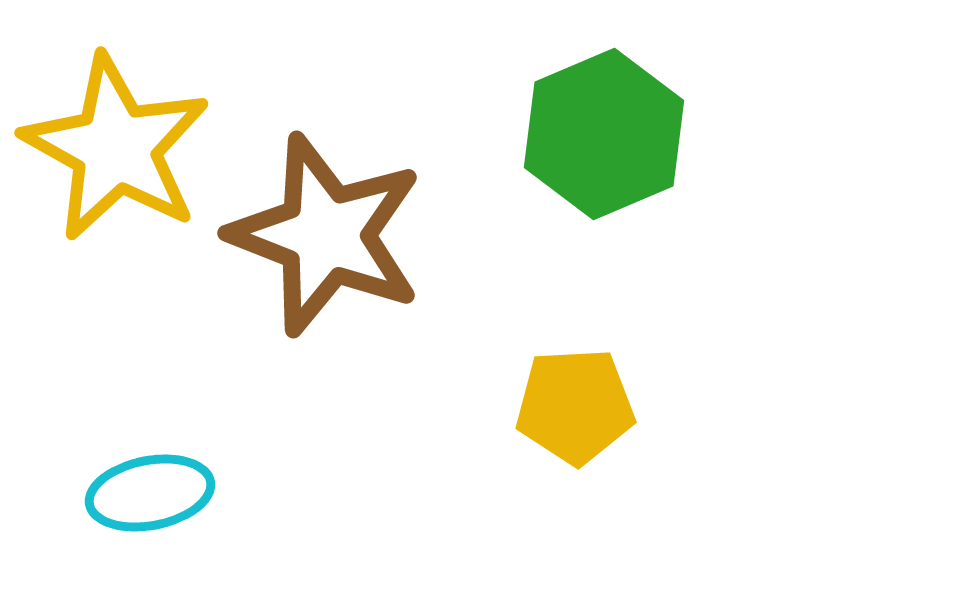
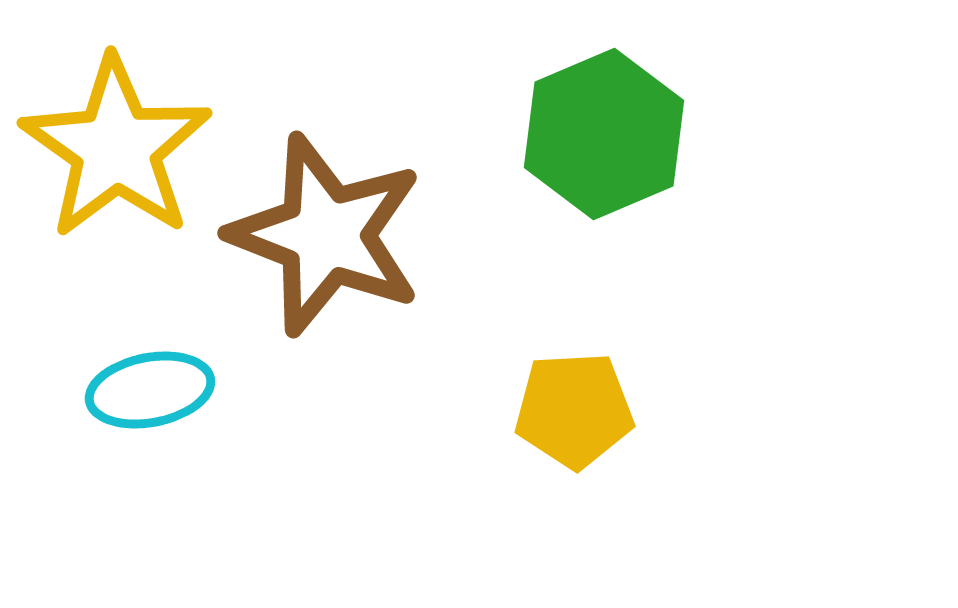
yellow star: rotated 6 degrees clockwise
yellow pentagon: moved 1 px left, 4 px down
cyan ellipse: moved 103 px up
